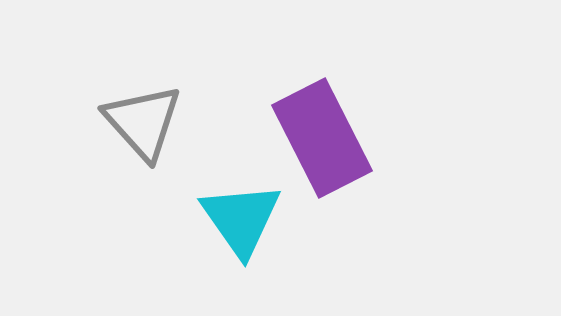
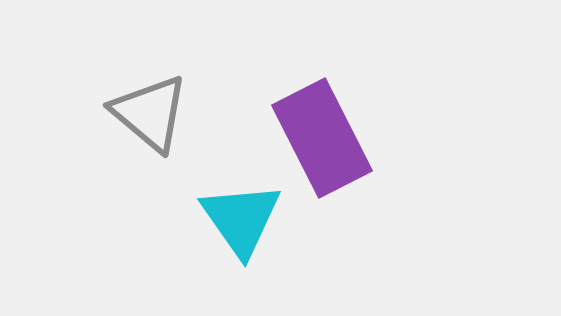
gray triangle: moved 7 px right, 9 px up; rotated 8 degrees counterclockwise
